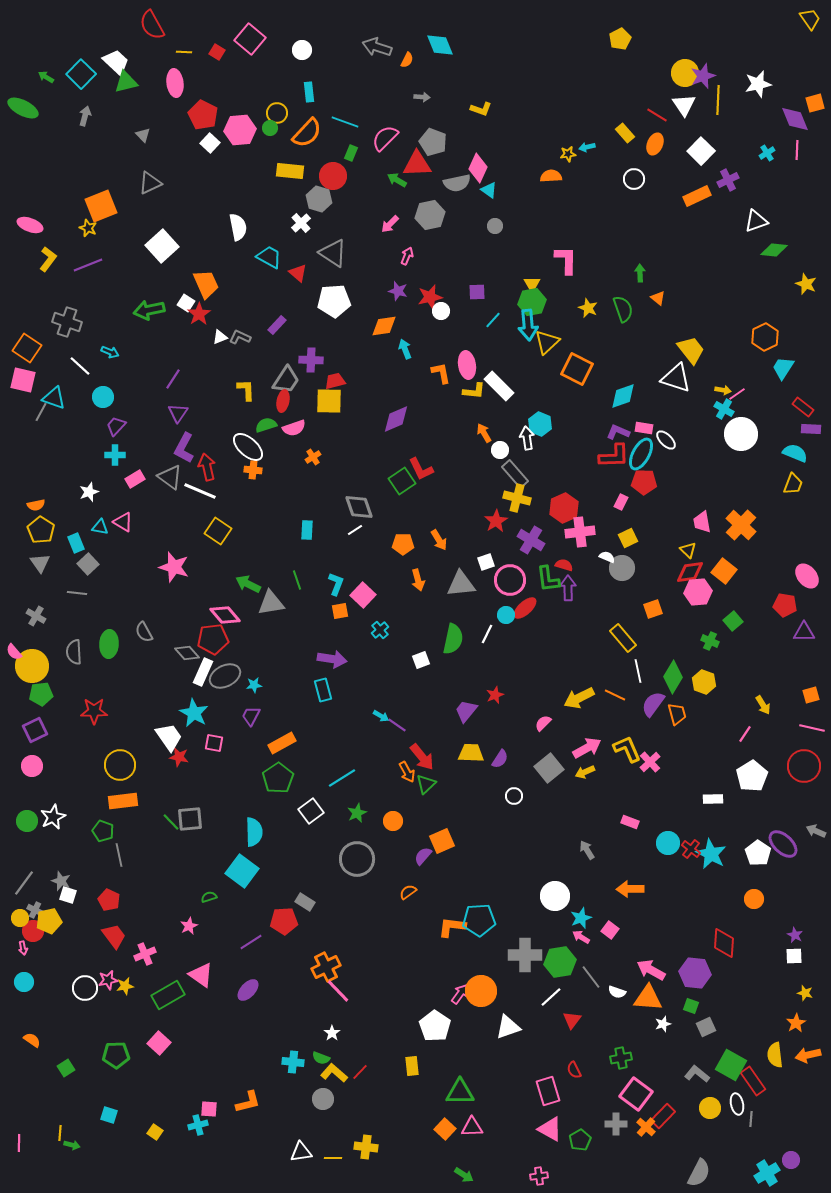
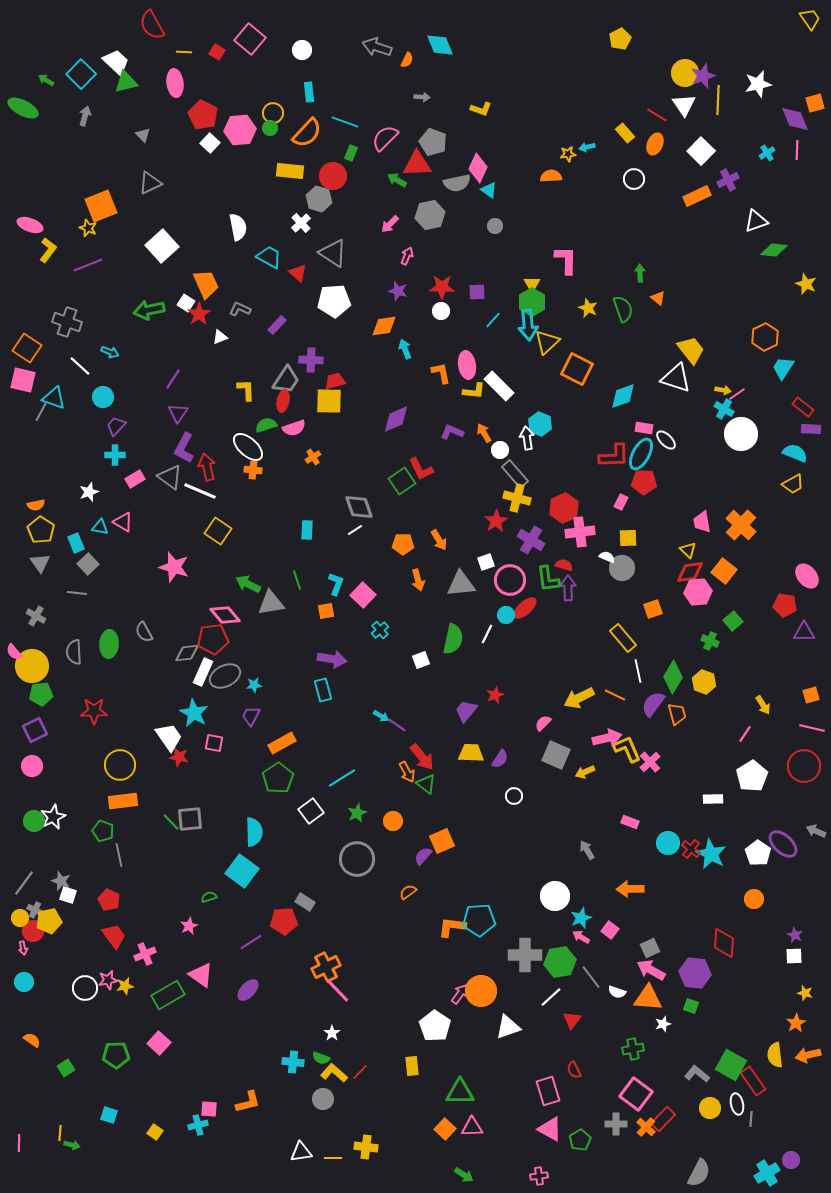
green arrow at (46, 77): moved 3 px down
yellow circle at (277, 113): moved 4 px left
yellow L-shape at (48, 259): moved 9 px up
red star at (430, 297): moved 12 px right, 10 px up; rotated 15 degrees clockwise
green hexagon at (532, 302): rotated 20 degrees counterclockwise
gray L-shape at (240, 337): moved 28 px up
purple L-shape at (618, 432): moved 166 px left
yellow trapezoid at (793, 484): rotated 40 degrees clockwise
yellow square at (628, 538): rotated 24 degrees clockwise
orange square at (340, 611): moved 14 px left
gray diamond at (187, 653): rotated 55 degrees counterclockwise
pink arrow at (587, 748): moved 20 px right, 10 px up; rotated 16 degrees clockwise
gray square at (549, 768): moved 7 px right, 13 px up; rotated 28 degrees counterclockwise
green triangle at (426, 784): rotated 40 degrees counterclockwise
green circle at (27, 821): moved 7 px right
gray square at (706, 1027): moved 56 px left, 79 px up
green cross at (621, 1058): moved 12 px right, 9 px up
red rectangle at (663, 1116): moved 3 px down
